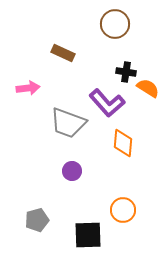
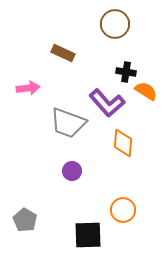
orange semicircle: moved 2 px left, 3 px down
gray pentagon: moved 12 px left; rotated 25 degrees counterclockwise
